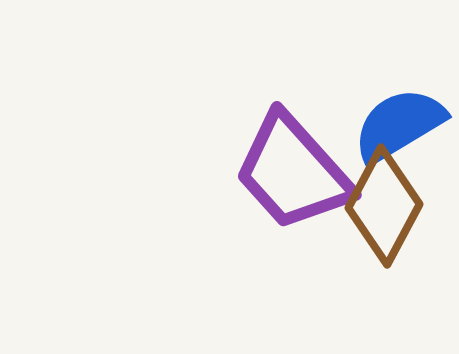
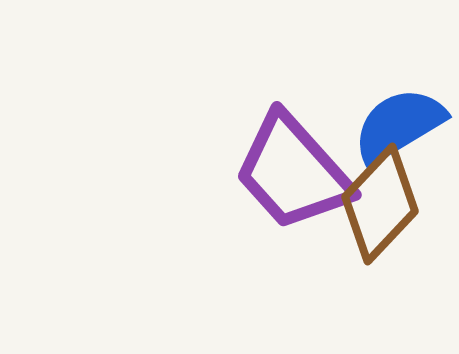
brown diamond: moved 4 px left, 2 px up; rotated 15 degrees clockwise
